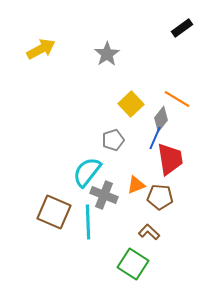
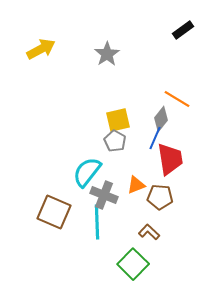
black rectangle: moved 1 px right, 2 px down
yellow square: moved 13 px left, 16 px down; rotated 30 degrees clockwise
gray pentagon: moved 2 px right, 1 px down; rotated 25 degrees counterclockwise
cyan line: moved 9 px right
green square: rotated 12 degrees clockwise
